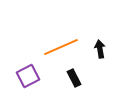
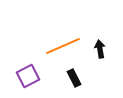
orange line: moved 2 px right, 1 px up
